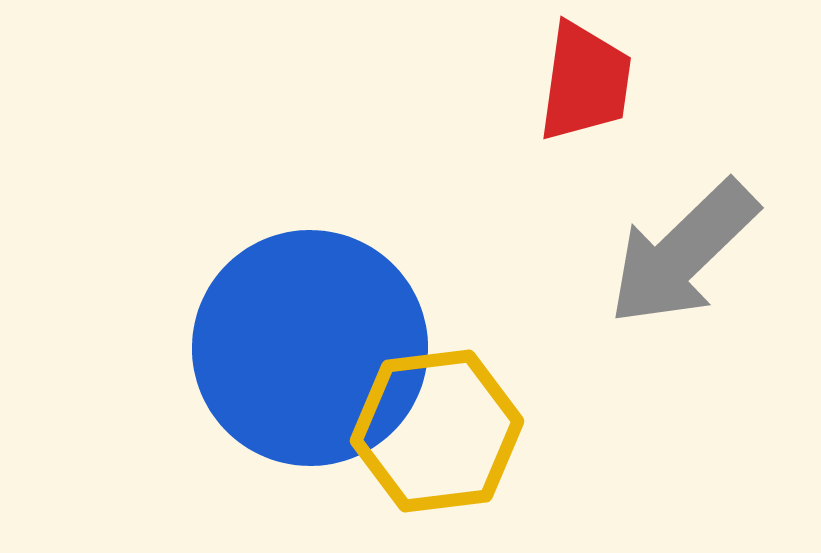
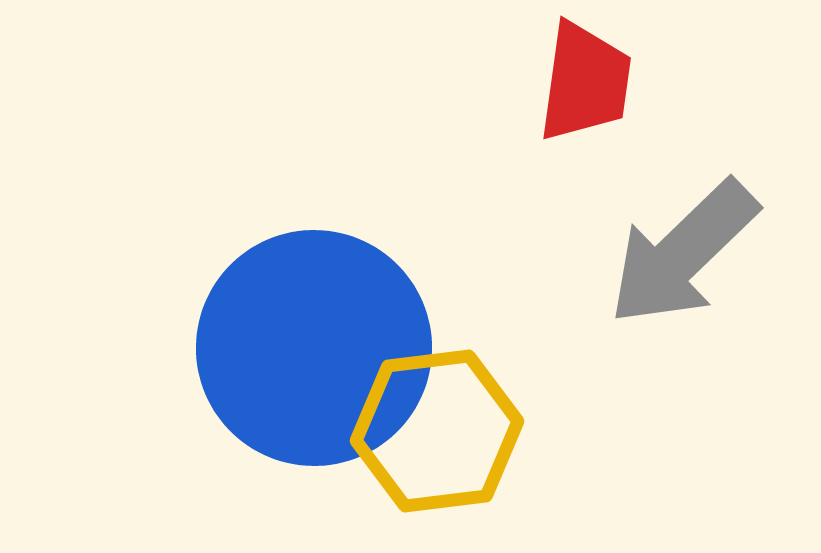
blue circle: moved 4 px right
